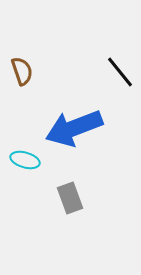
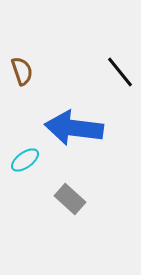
blue arrow: rotated 28 degrees clockwise
cyan ellipse: rotated 52 degrees counterclockwise
gray rectangle: moved 1 px down; rotated 28 degrees counterclockwise
